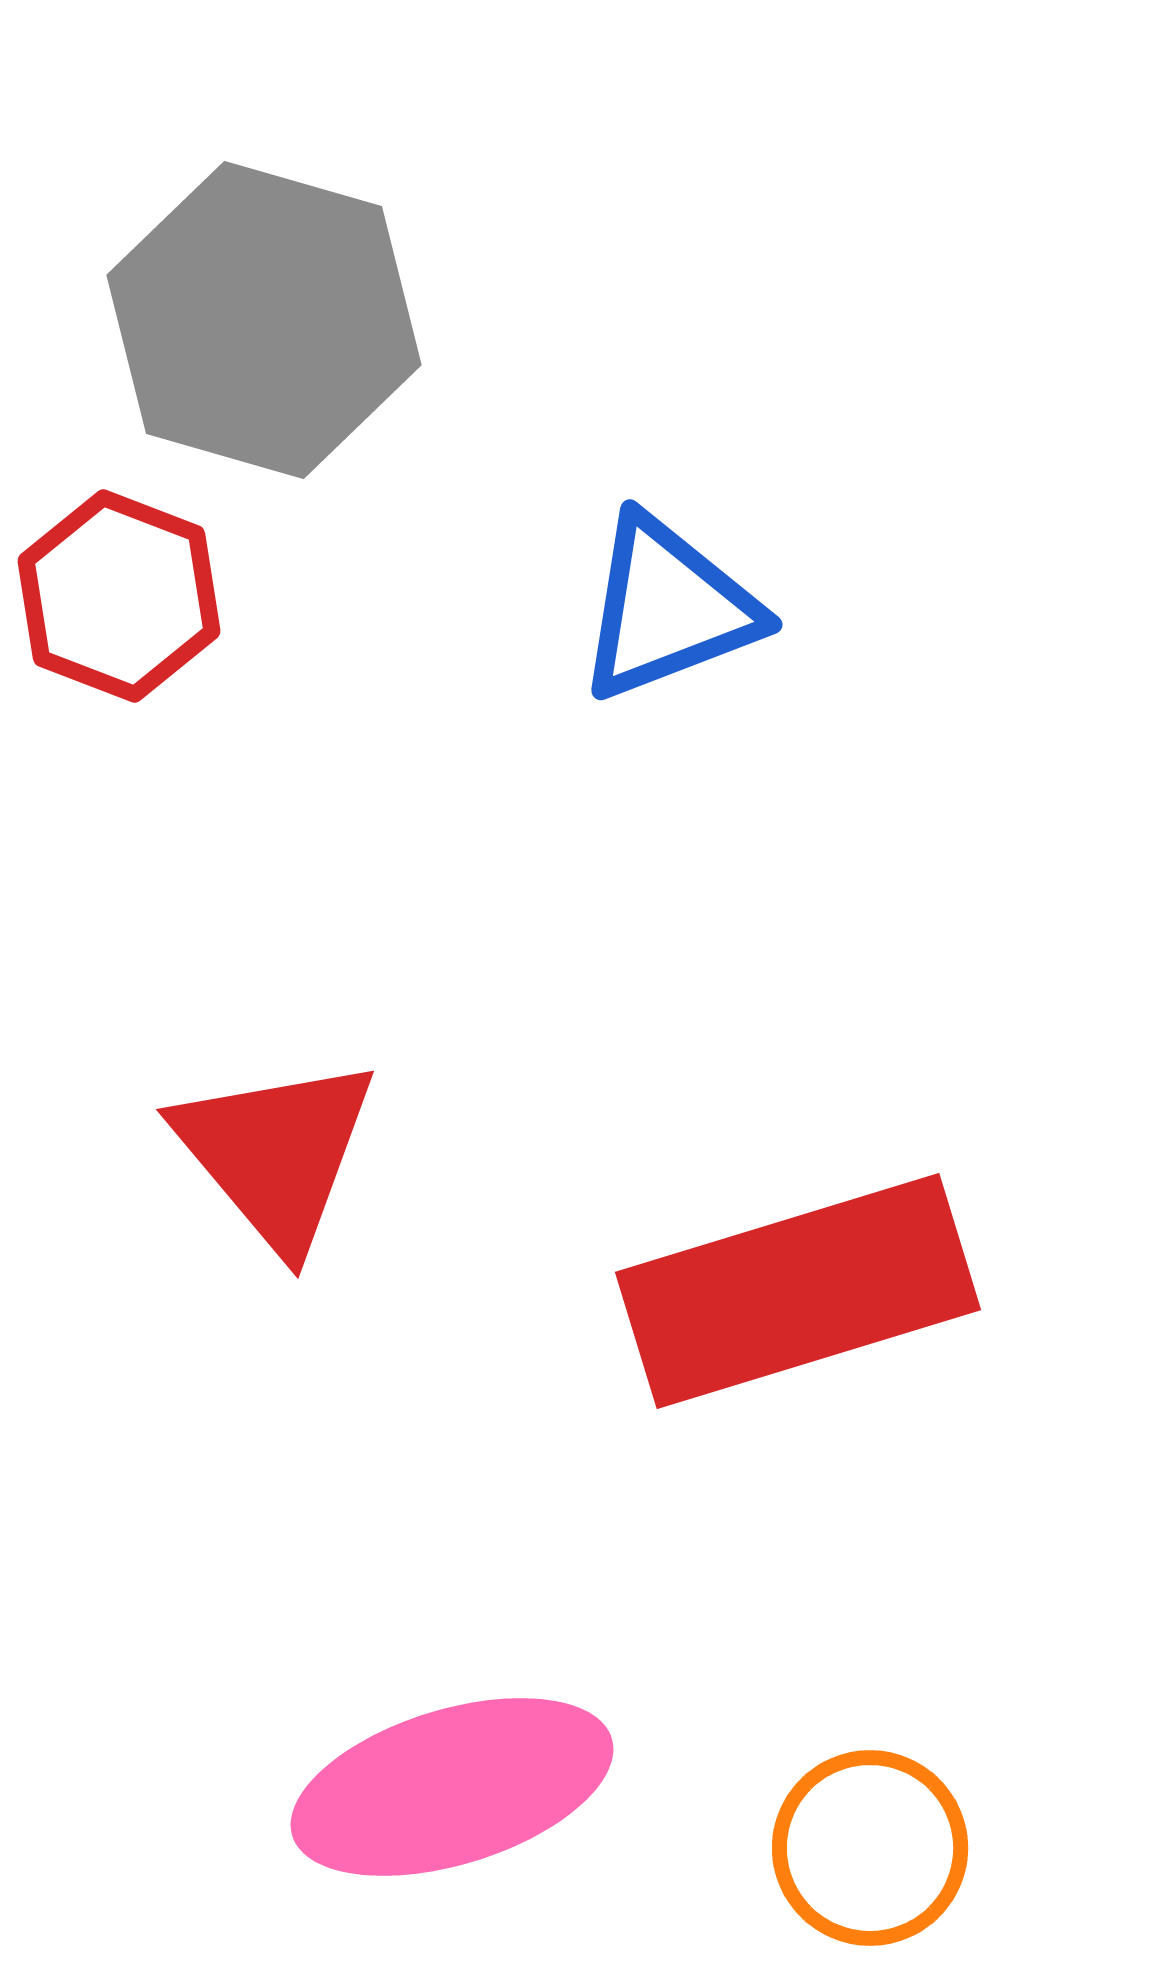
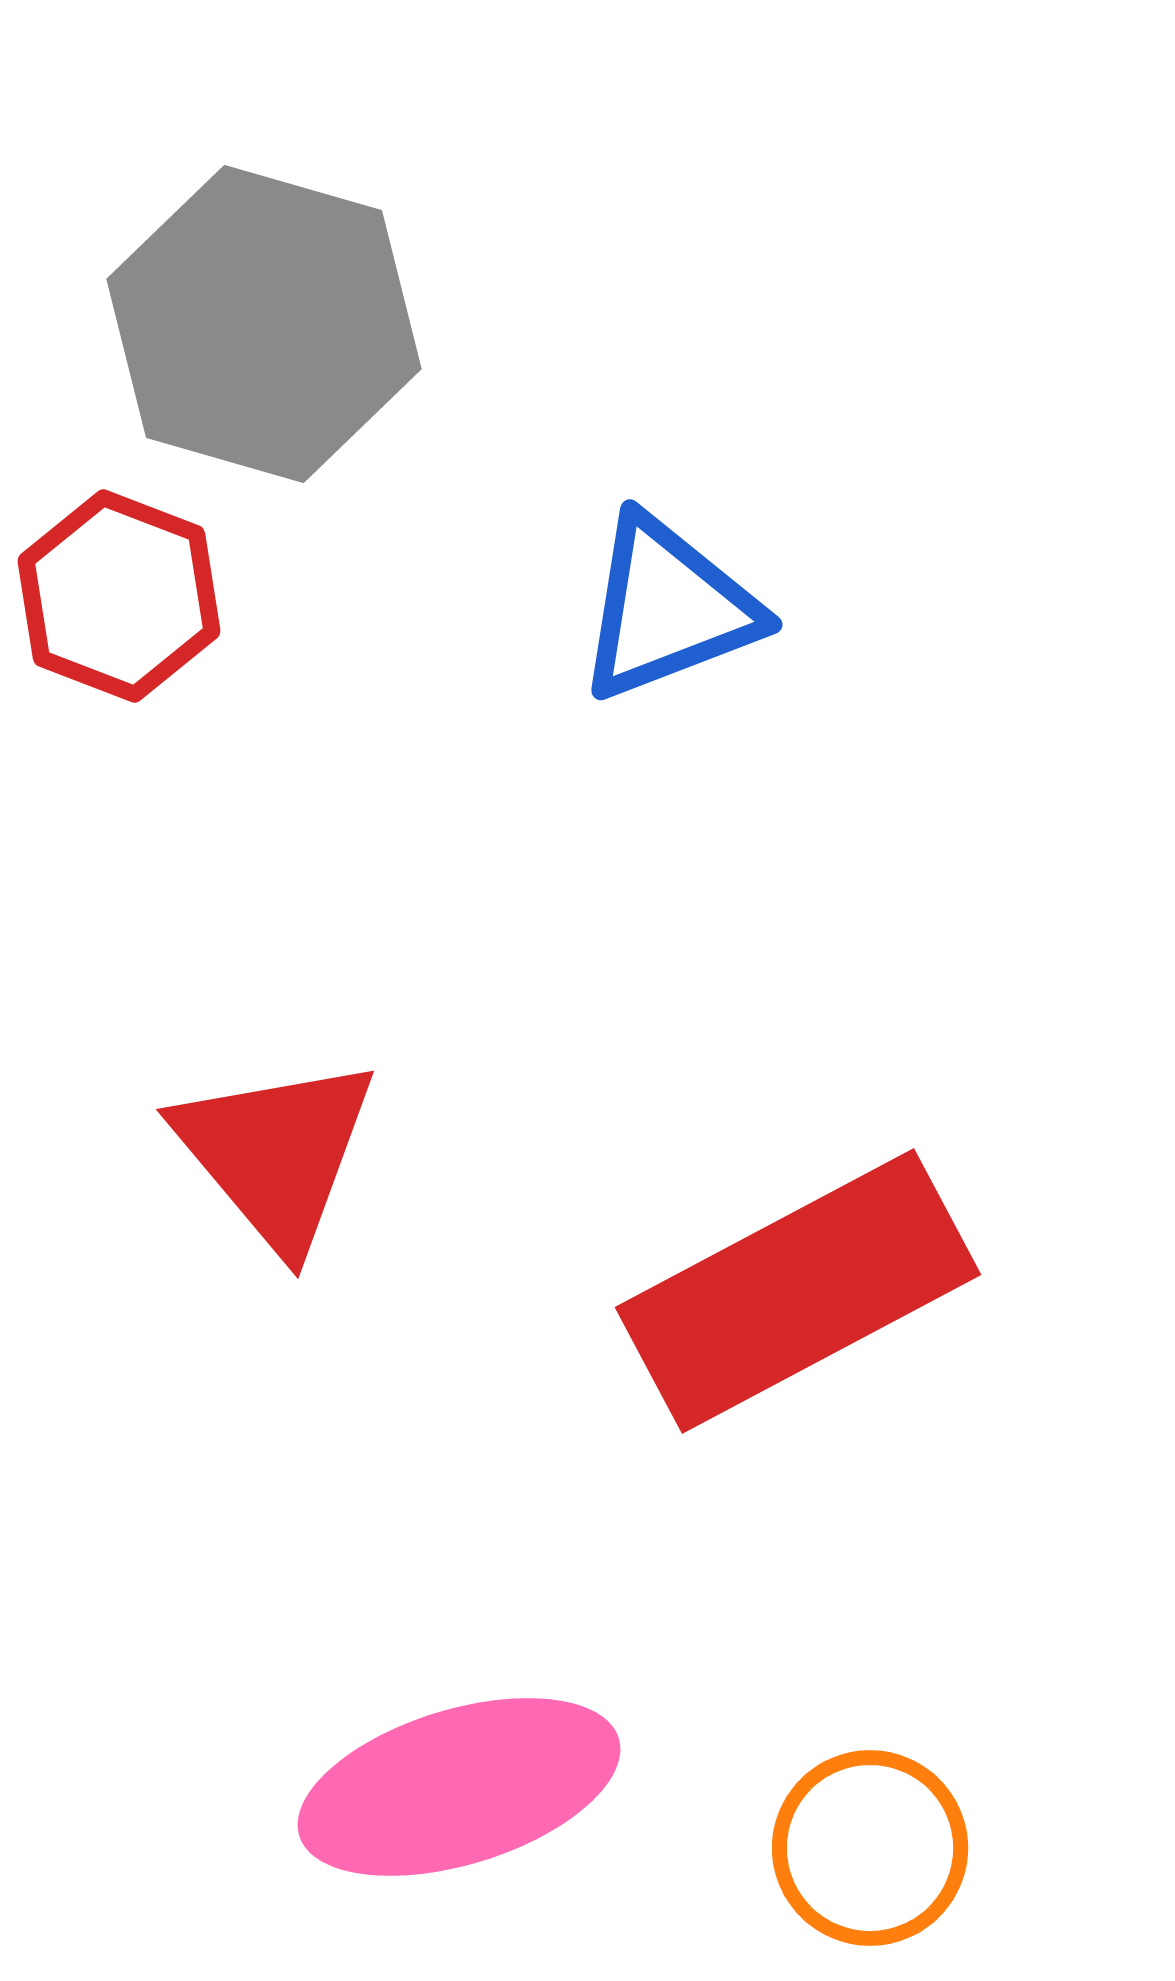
gray hexagon: moved 4 px down
red rectangle: rotated 11 degrees counterclockwise
pink ellipse: moved 7 px right
